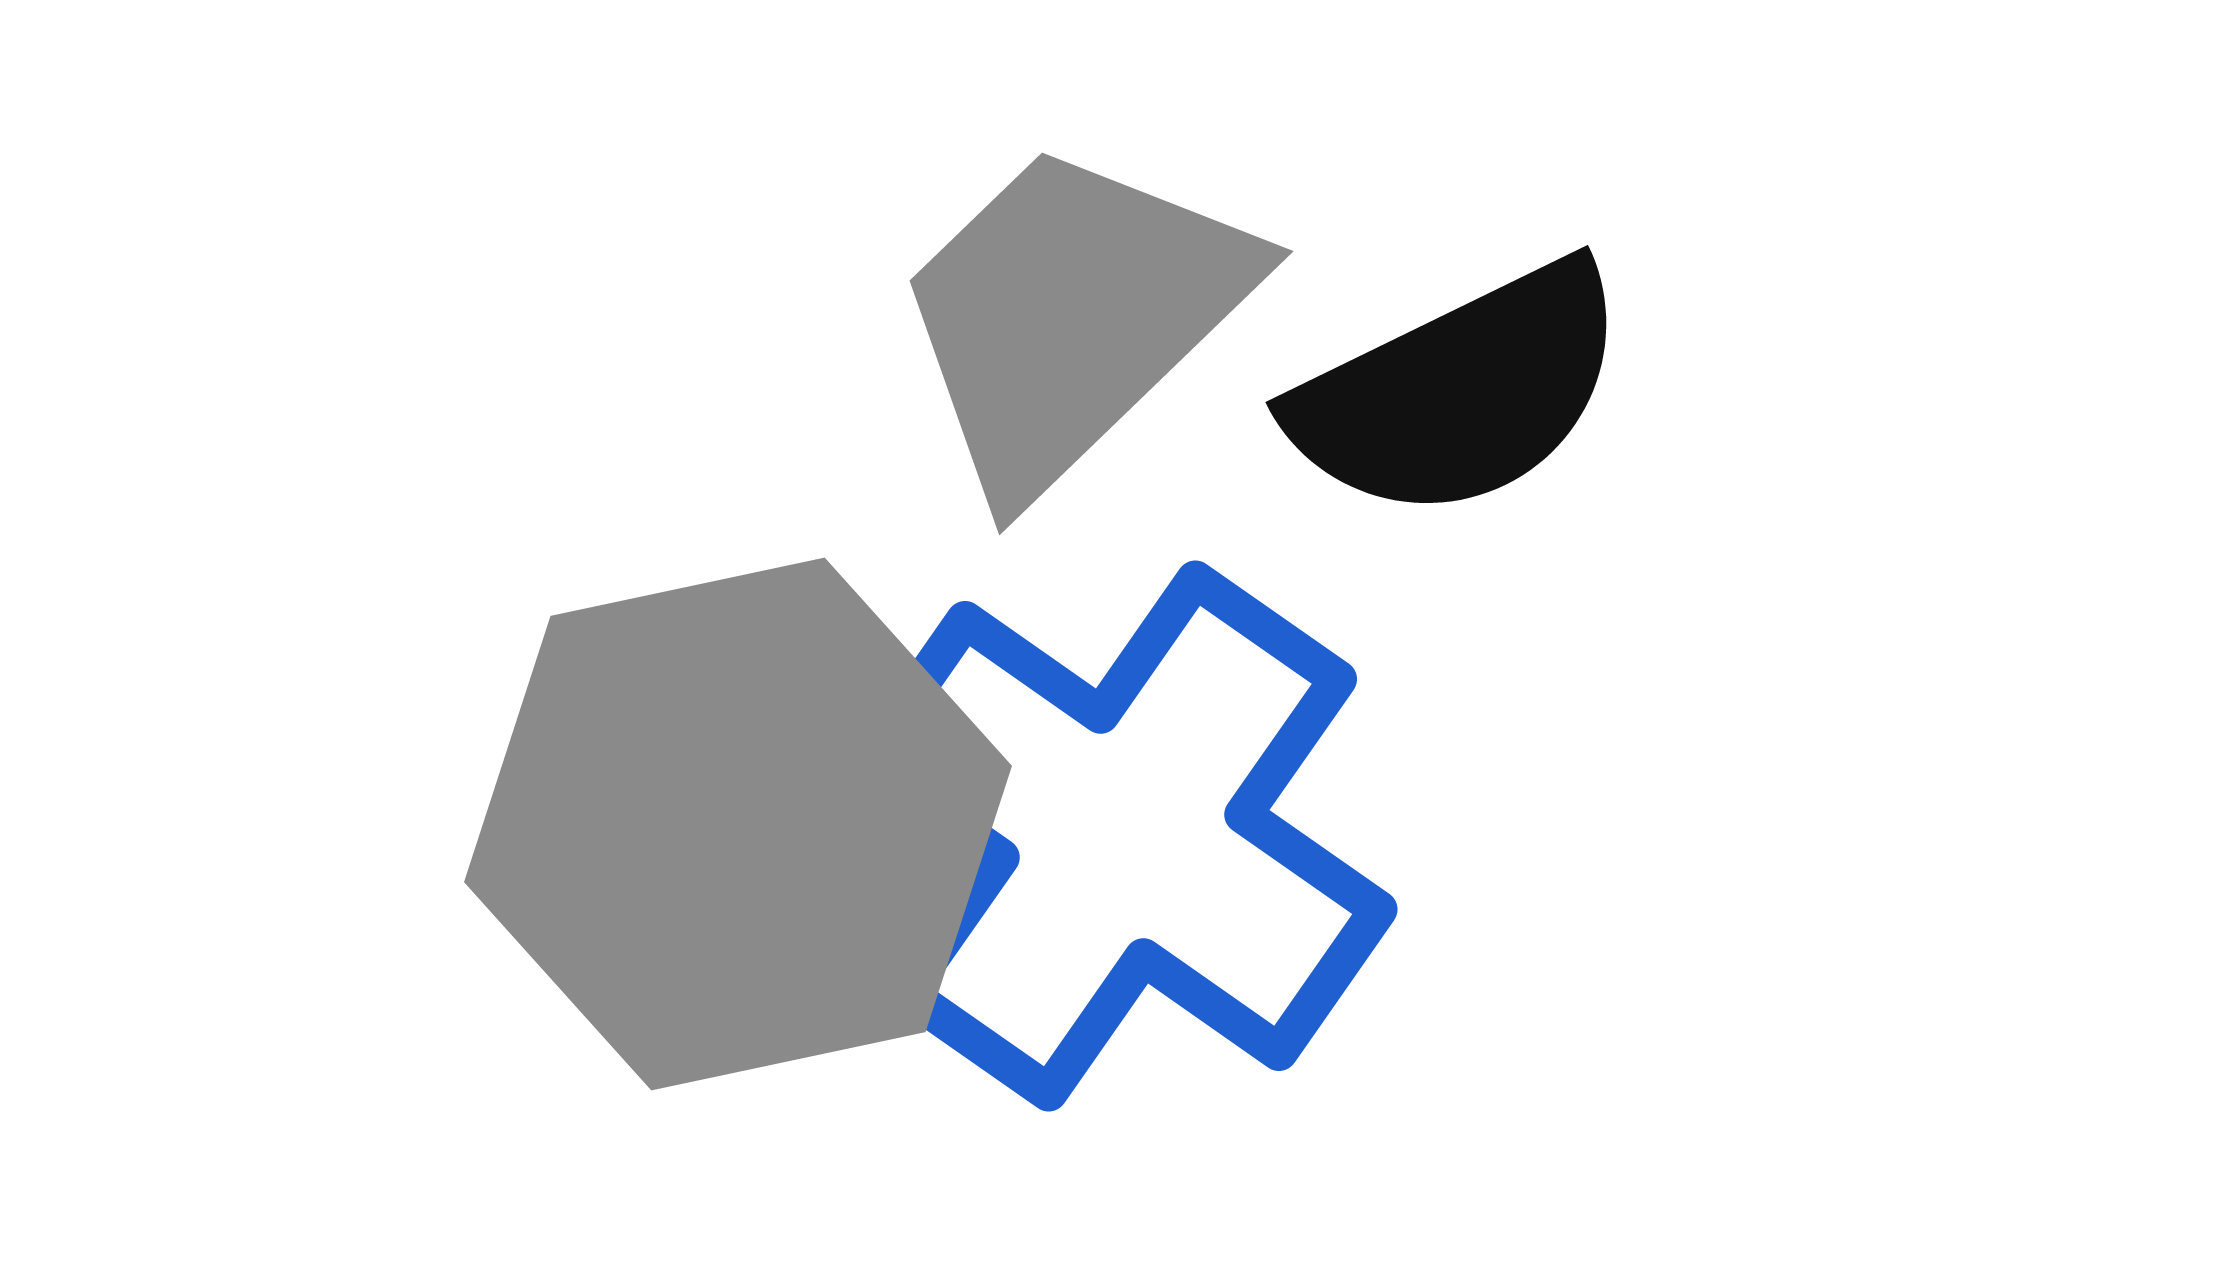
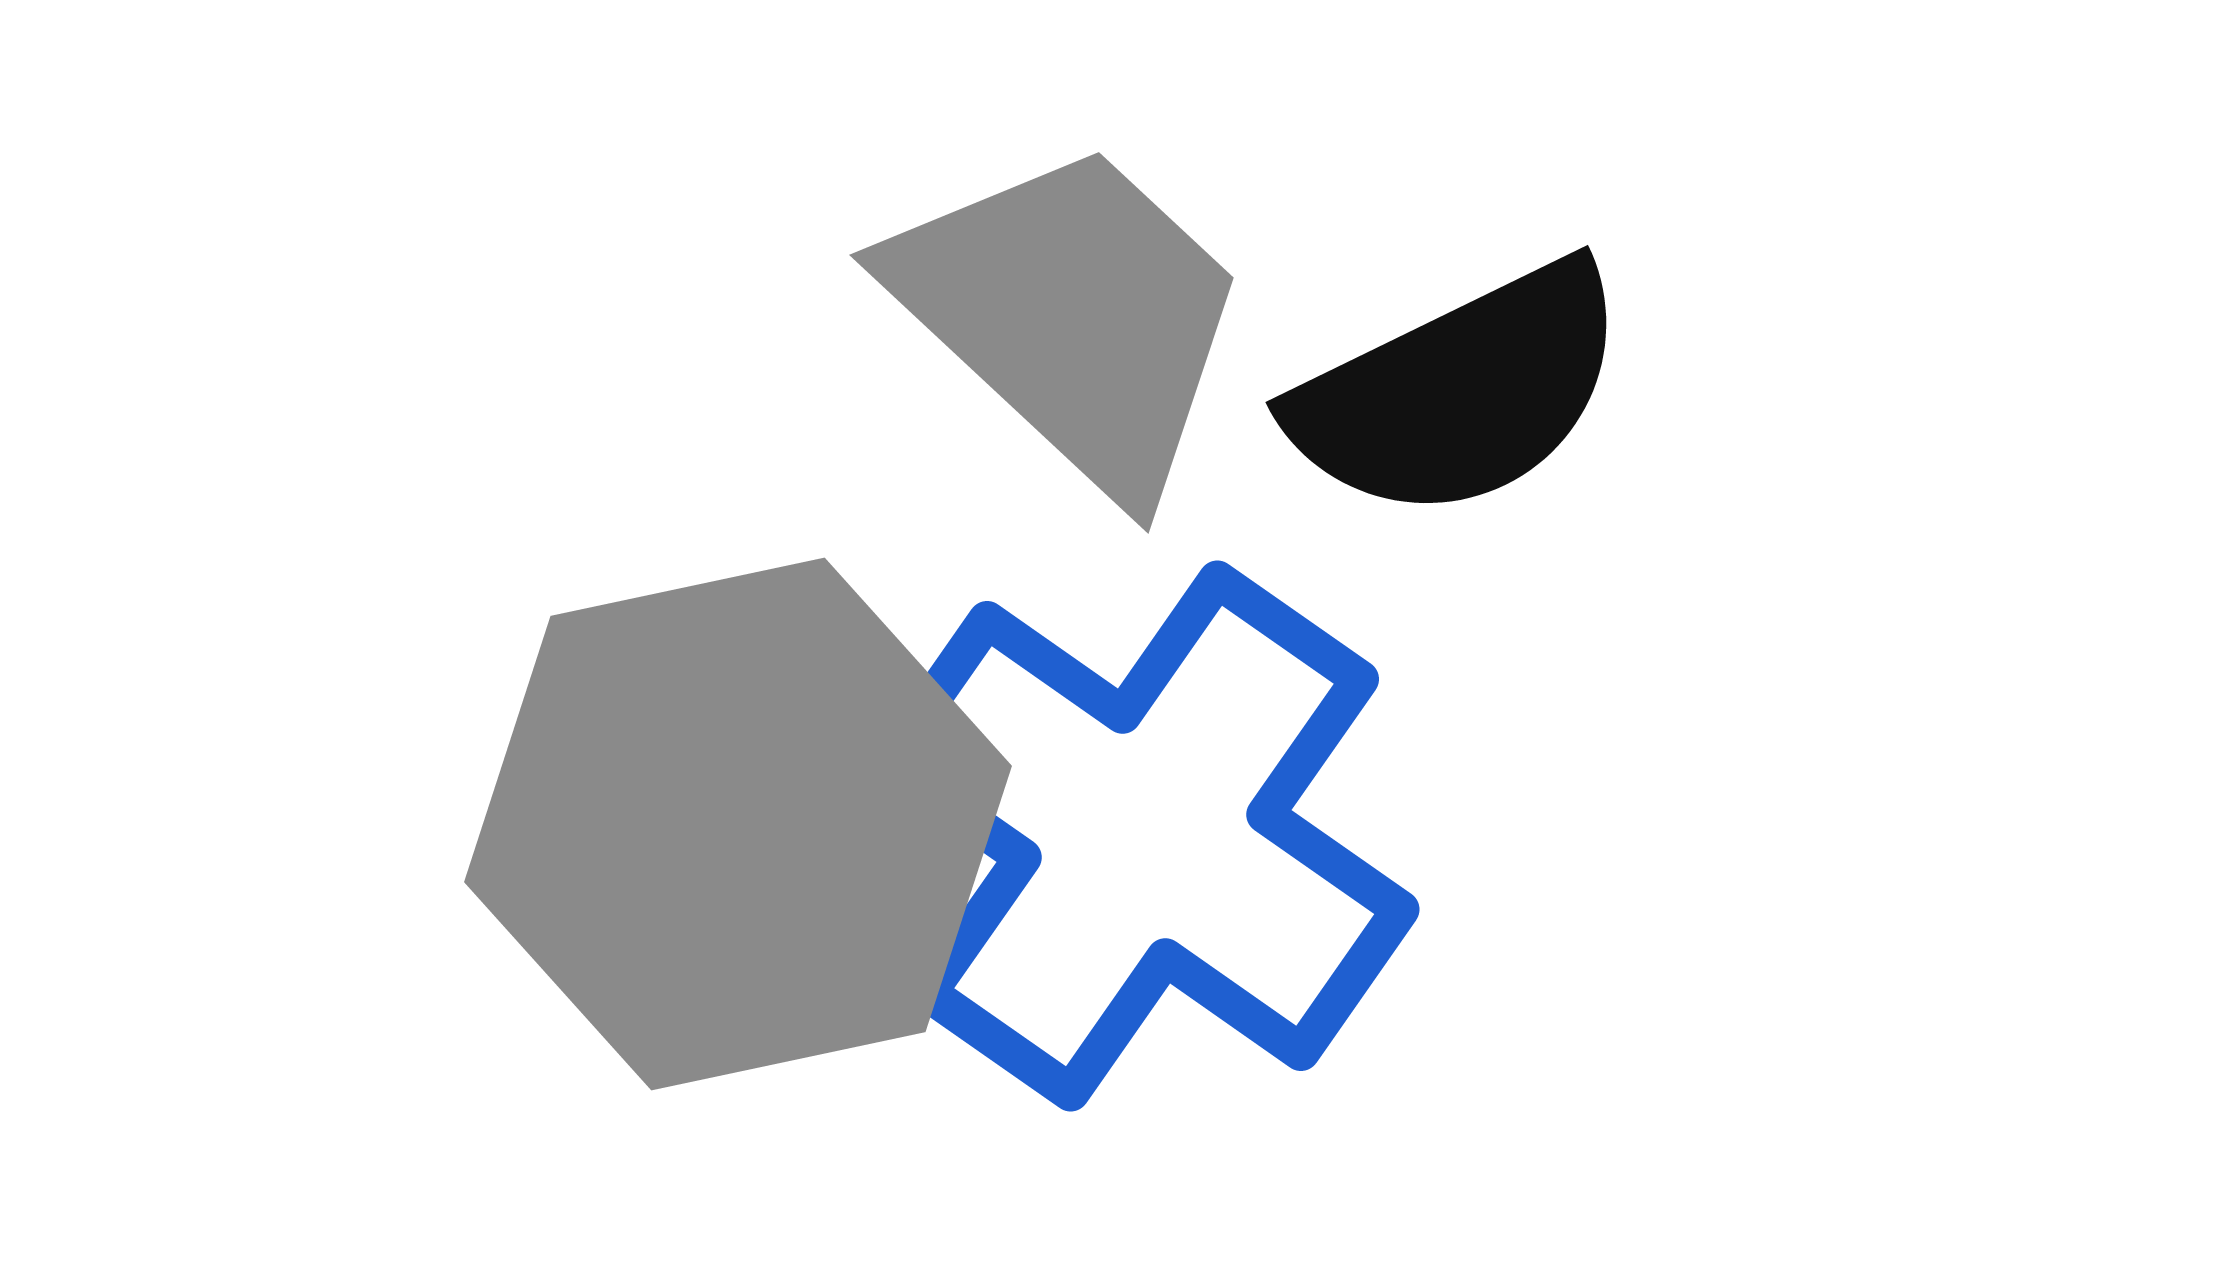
gray trapezoid: rotated 87 degrees clockwise
blue cross: moved 22 px right
